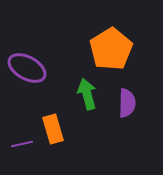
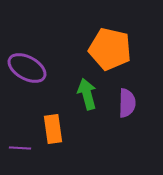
orange pentagon: moved 1 px left; rotated 27 degrees counterclockwise
orange rectangle: rotated 8 degrees clockwise
purple line: moved 2 px left, 4 px down; rotated 15 degrees clockwise
